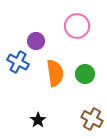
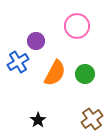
blue cross: rotated 30 degrees clockwise
orange semicircle: rotated 36 degrees clockwise
brown cross: rotated 25 degrees clockwise
